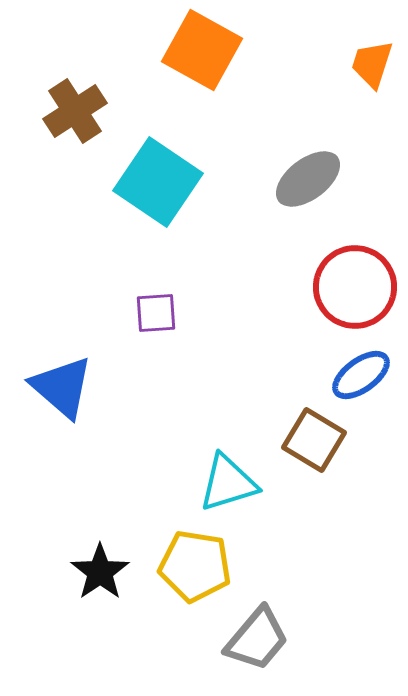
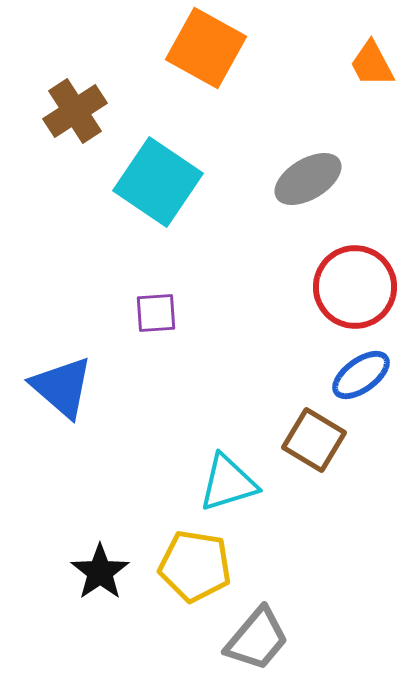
orange square: moved 4 px right, 2 px up
orange trapezoid: rotated 46 degrees counterclockwise
gray ellipse: rotated 6 degrees clockwise
